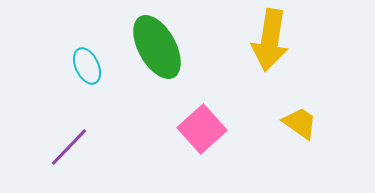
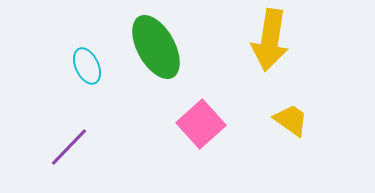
green ellipse: moved 1 px left
yellow trapezoid: moved 9 px left, 3 px up
pink square: moved 1 px left, 5 px up
